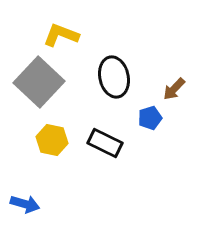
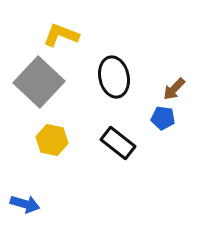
blue pentagon: moved 13 px right; rotated 25 degrees clockwise
black rectangle: moved 13 px right; rotated 12 degrees clockwise
